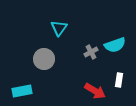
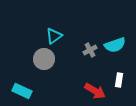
cyan triangle: moved 5 px left, 8 px down; rotated 18 degrees clockwise
gray cross: moved 1 px left, 2 px up
cyan rectangle: rotated 36 degrees clockwise
